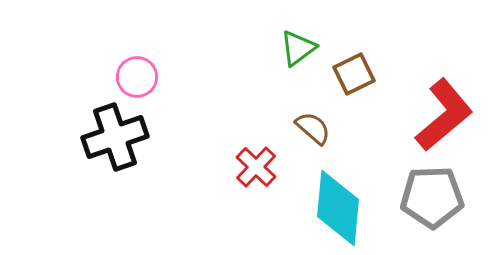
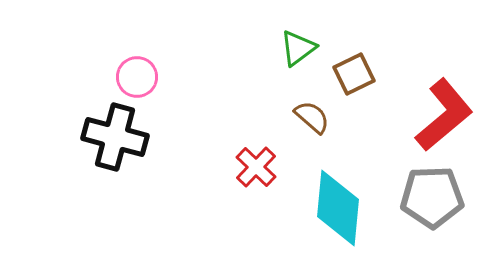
brown semicircle: moved 1 px left, 11 px up
black cross: rotated 34 degrees clockwise
